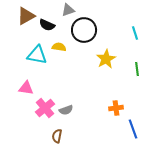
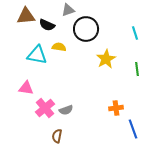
brown triangle: rotated 24 degrees clockwise
black circle: moved 2 px right, 1 px up
